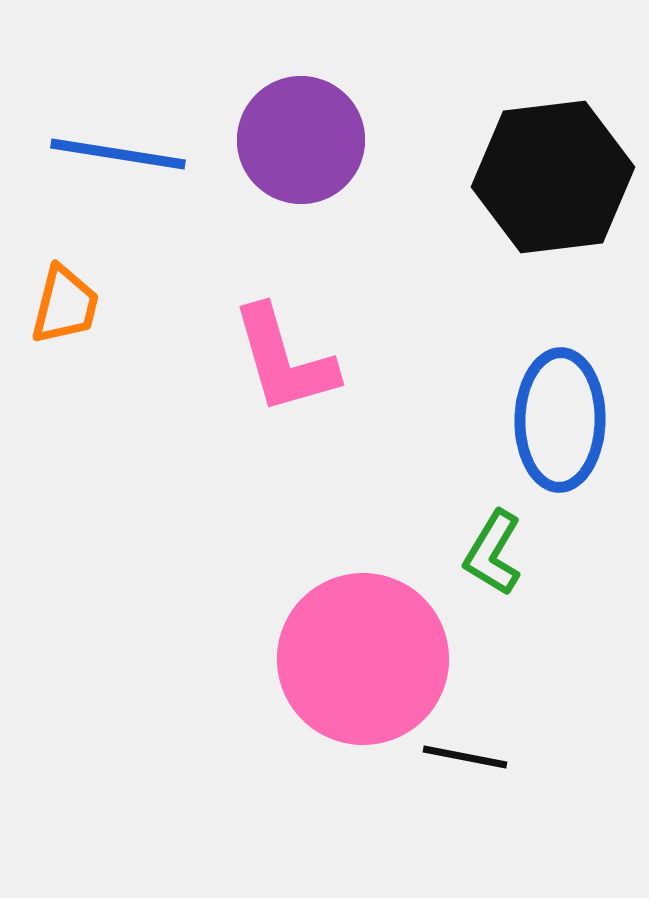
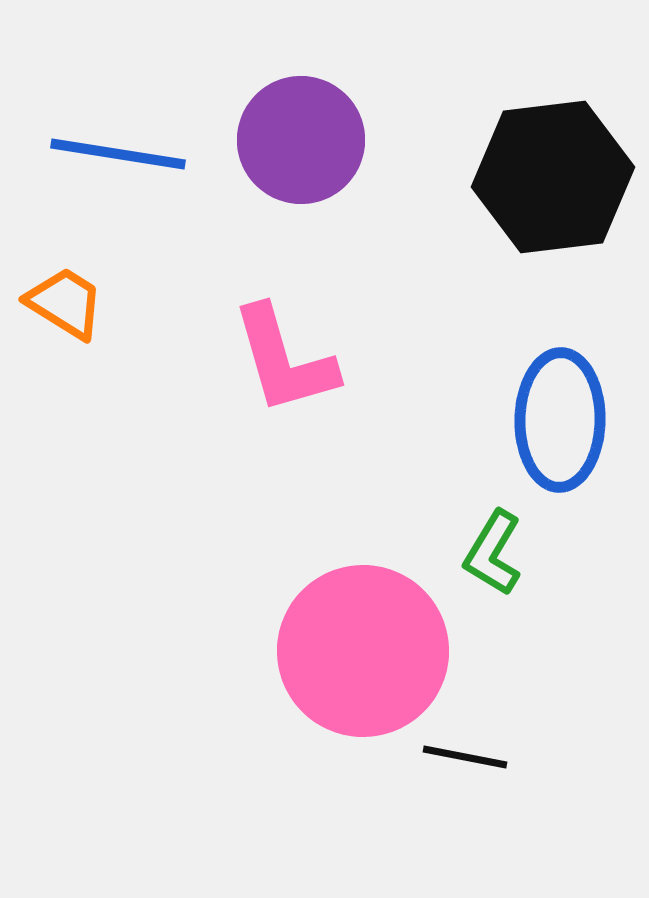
orange trapezoid: moved 2 px up; rotated 72 degrees counterclockwise
pink circle: moved 8 px up
